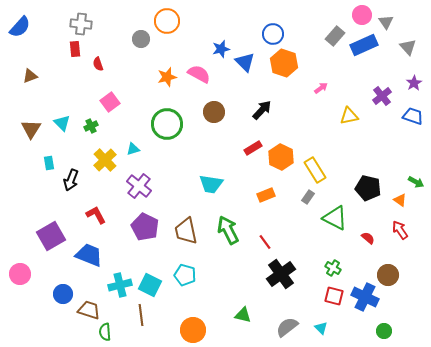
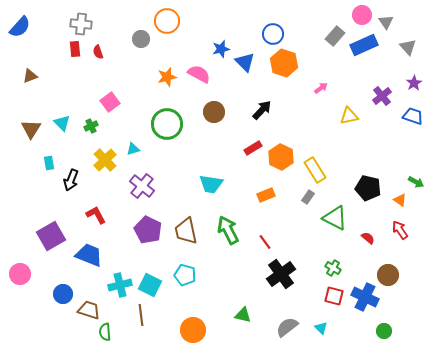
red semicircle at (98, 64): moved 12 px up
purple cross at (139, 186): moved 3 px right
purple pentagon at (145, 227): moved 3 px right, 3 px down
